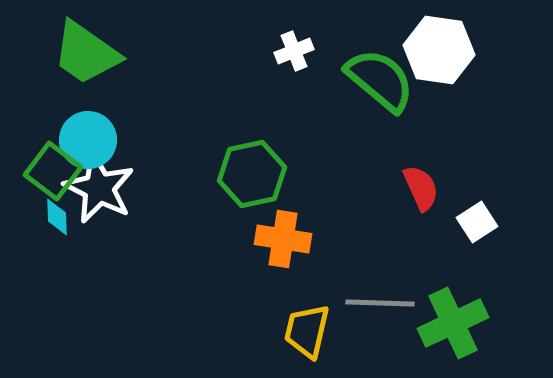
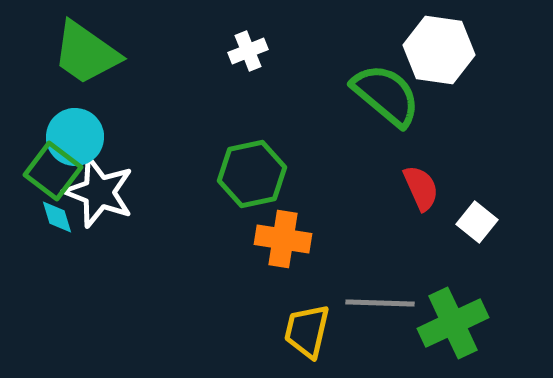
white cross: moved 46 px left
green semicircle: moved 6 px right, 15 px down
cyan circle: moved 13 px left, 3 px up
white star: moved 4 px down; rotated 6 degrees counterclockwise
cyan diamond: rotated 15 degrees counterclockwise
white square: rotated 18 degrees counterclockwise
